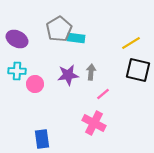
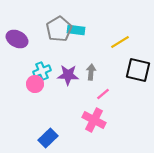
cyan rectangle: moved 8 px up
yellow line: moved 11 px left, 1 px up
cyan cross: moved 25 px right; rotated 24 degrees counterclockwise
purple star: rotated 10 degrees clockwise
pink cross: moved 3 px up
blue rectangle: moved 6 px right, 1 px up; rotated 54 degrees clockwise
